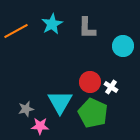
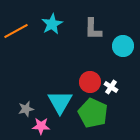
gray L-shape: moved 6 px right, 1 px down
pink star: moved 1 px right
